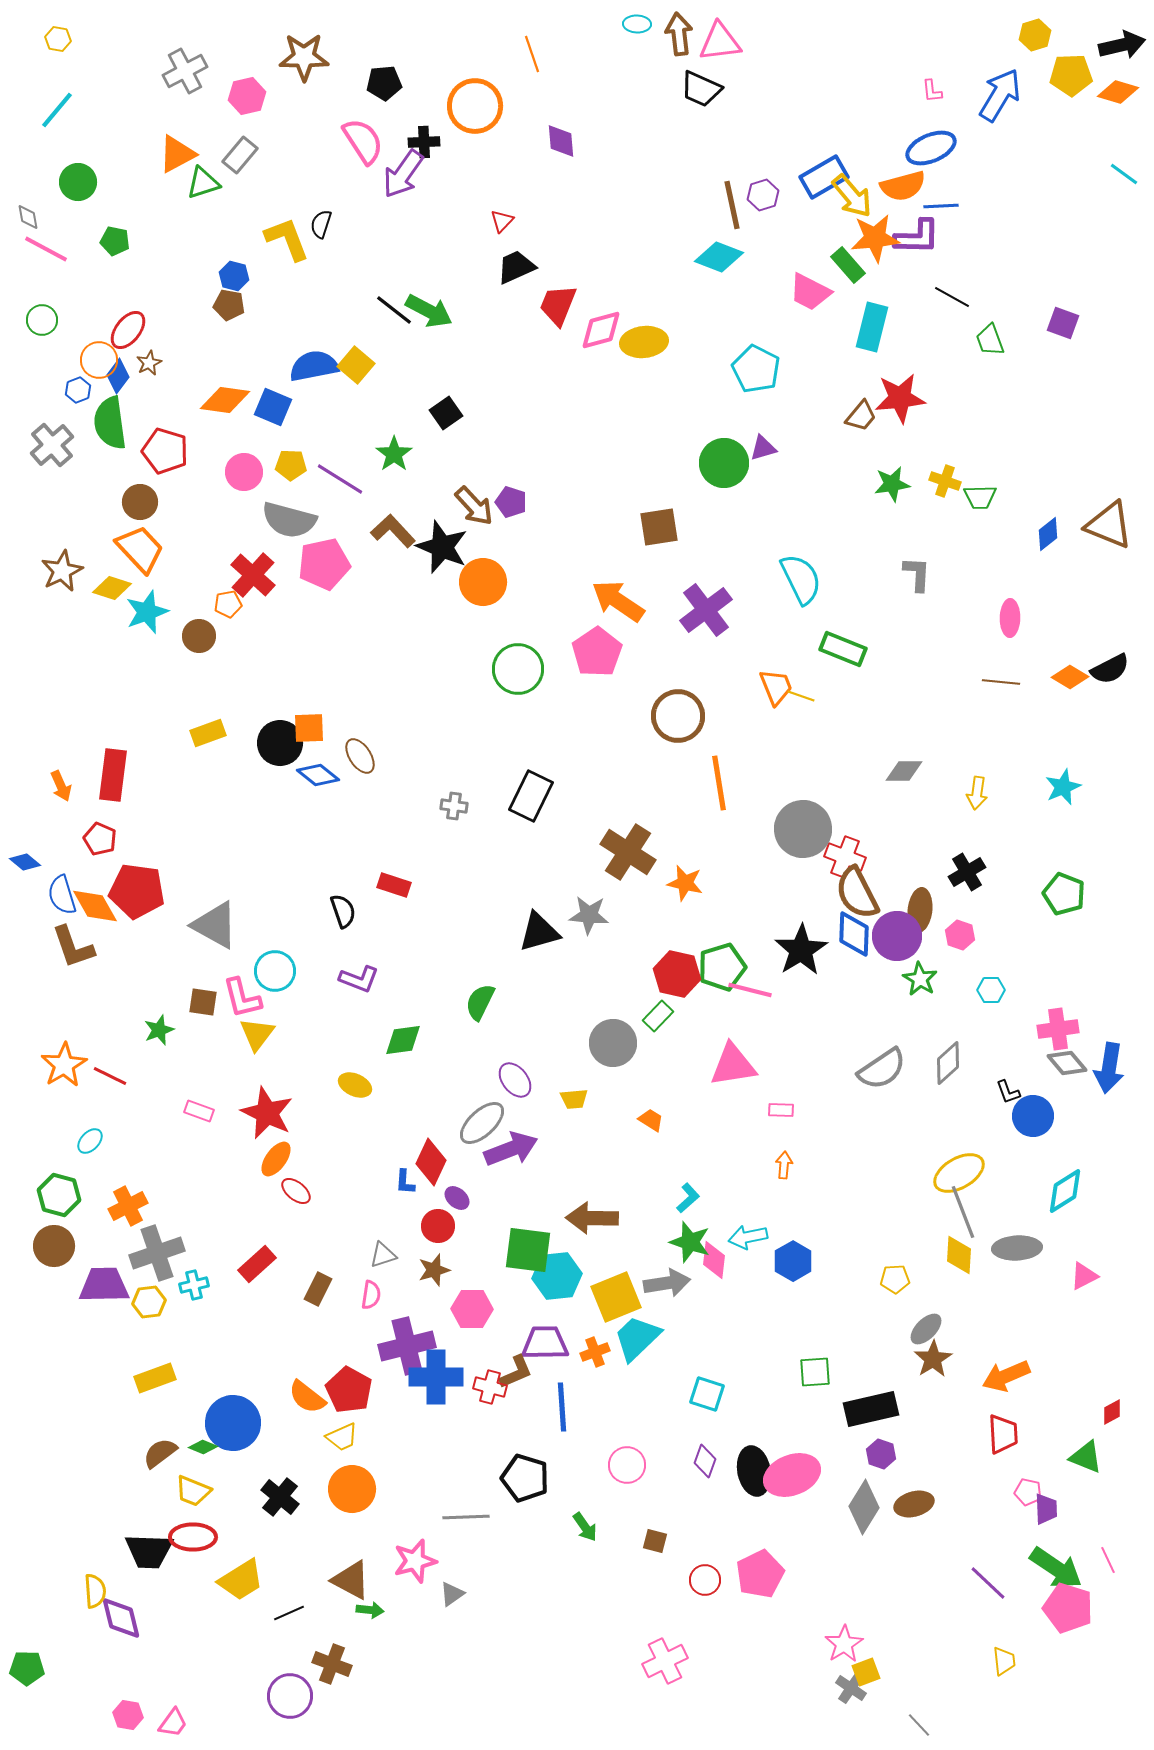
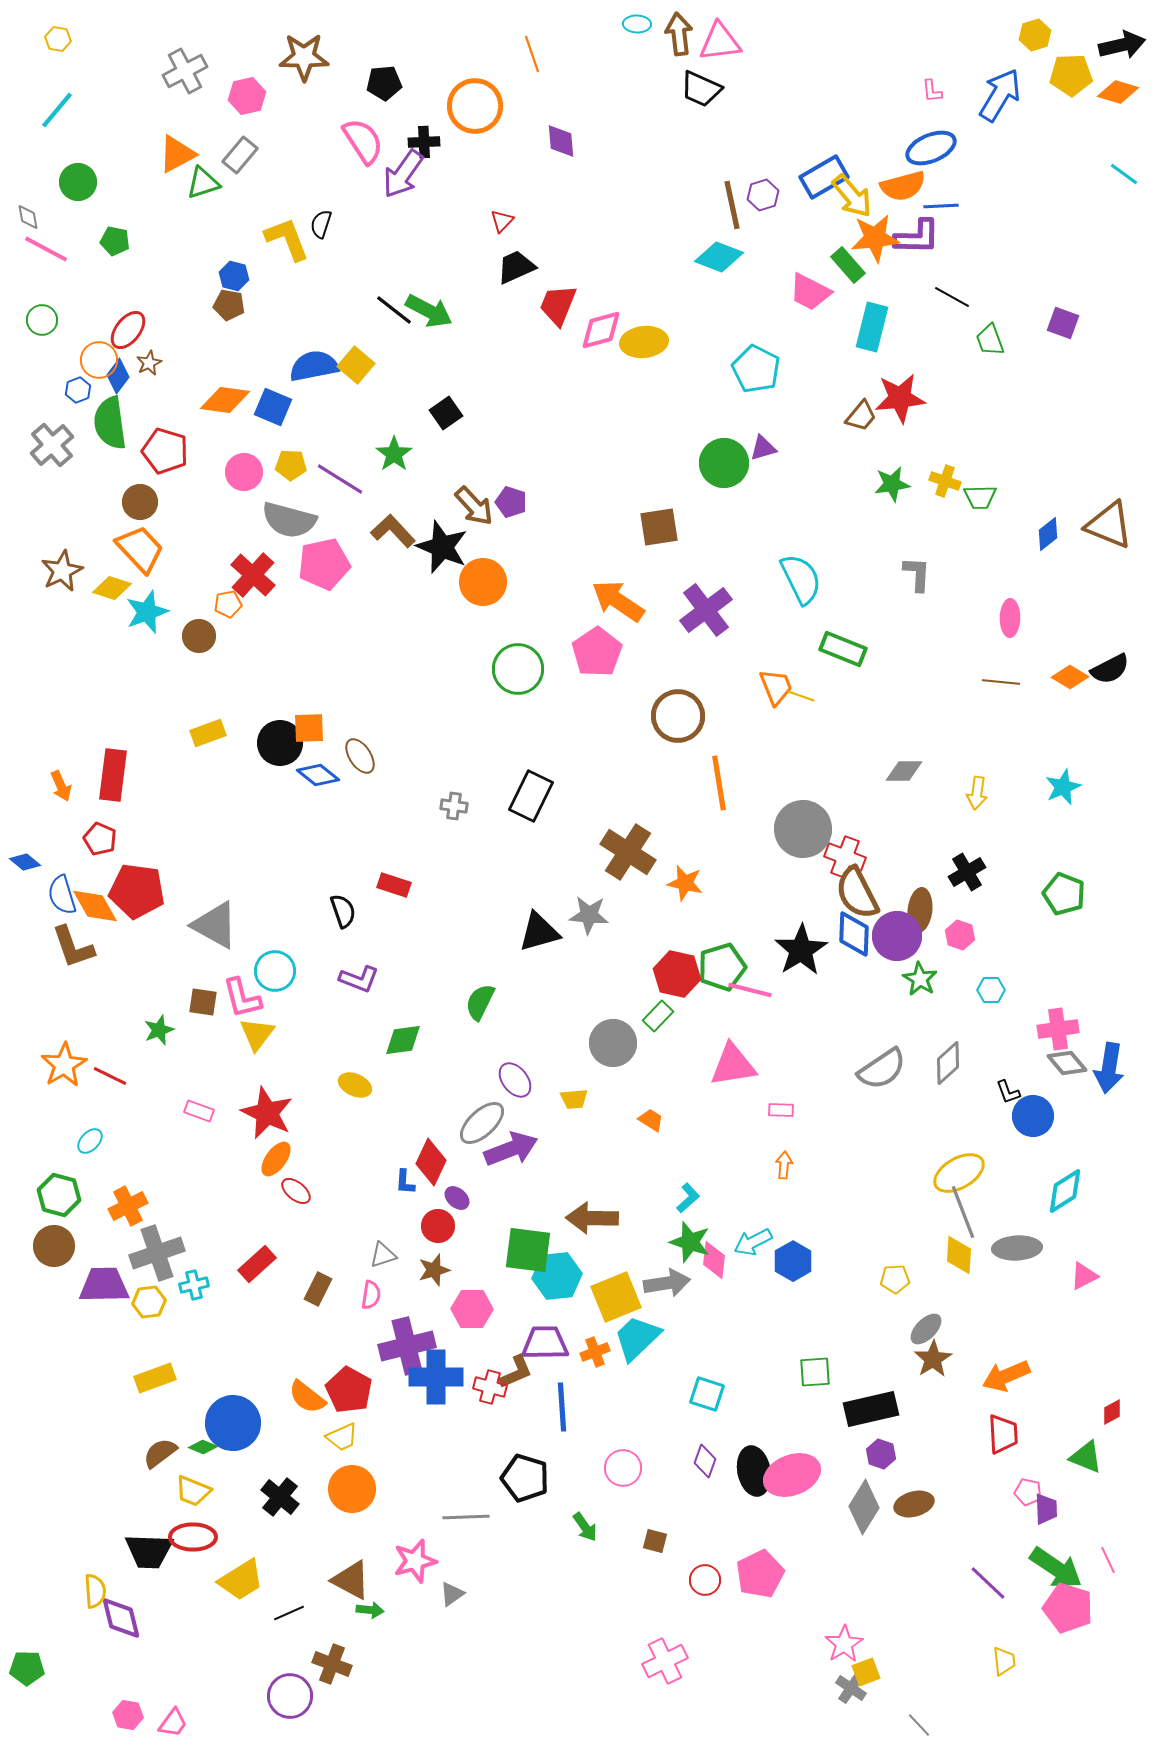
cyan arrow at (748, 1237): moved 5 px right, 5 px down; rotated 15 degrees counterclockwise
pink circle at (627, 1465): moved 4 px left, 3 px down
